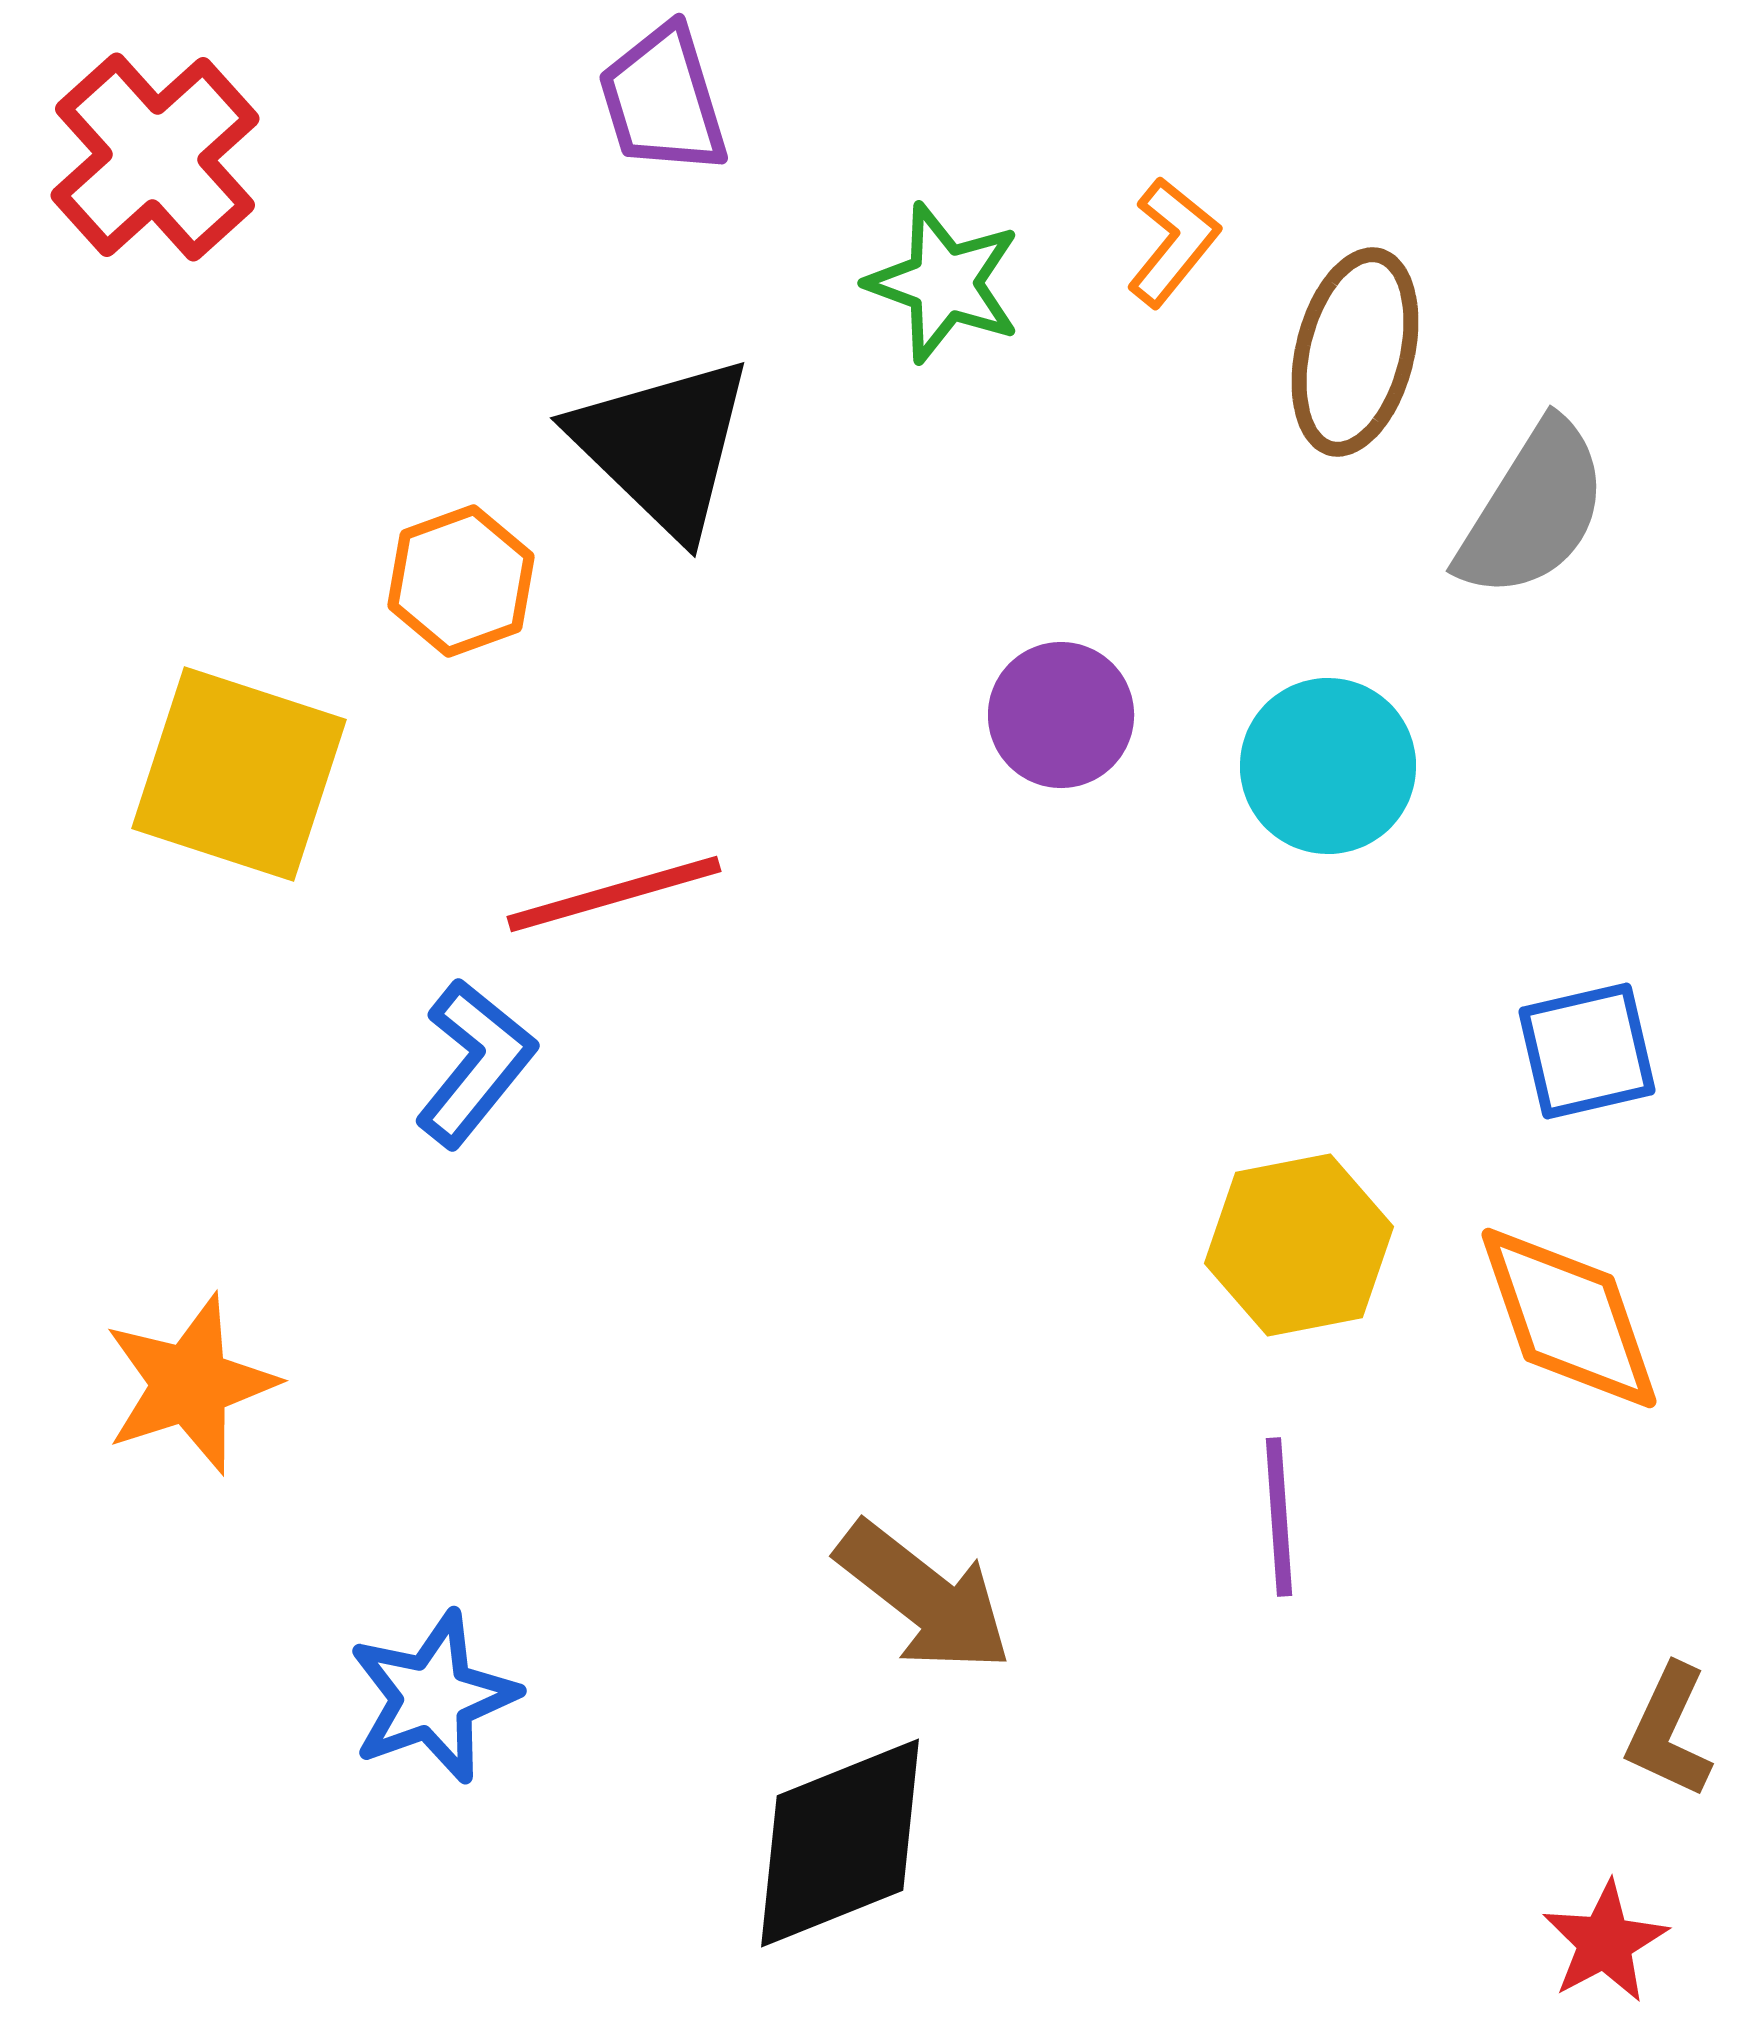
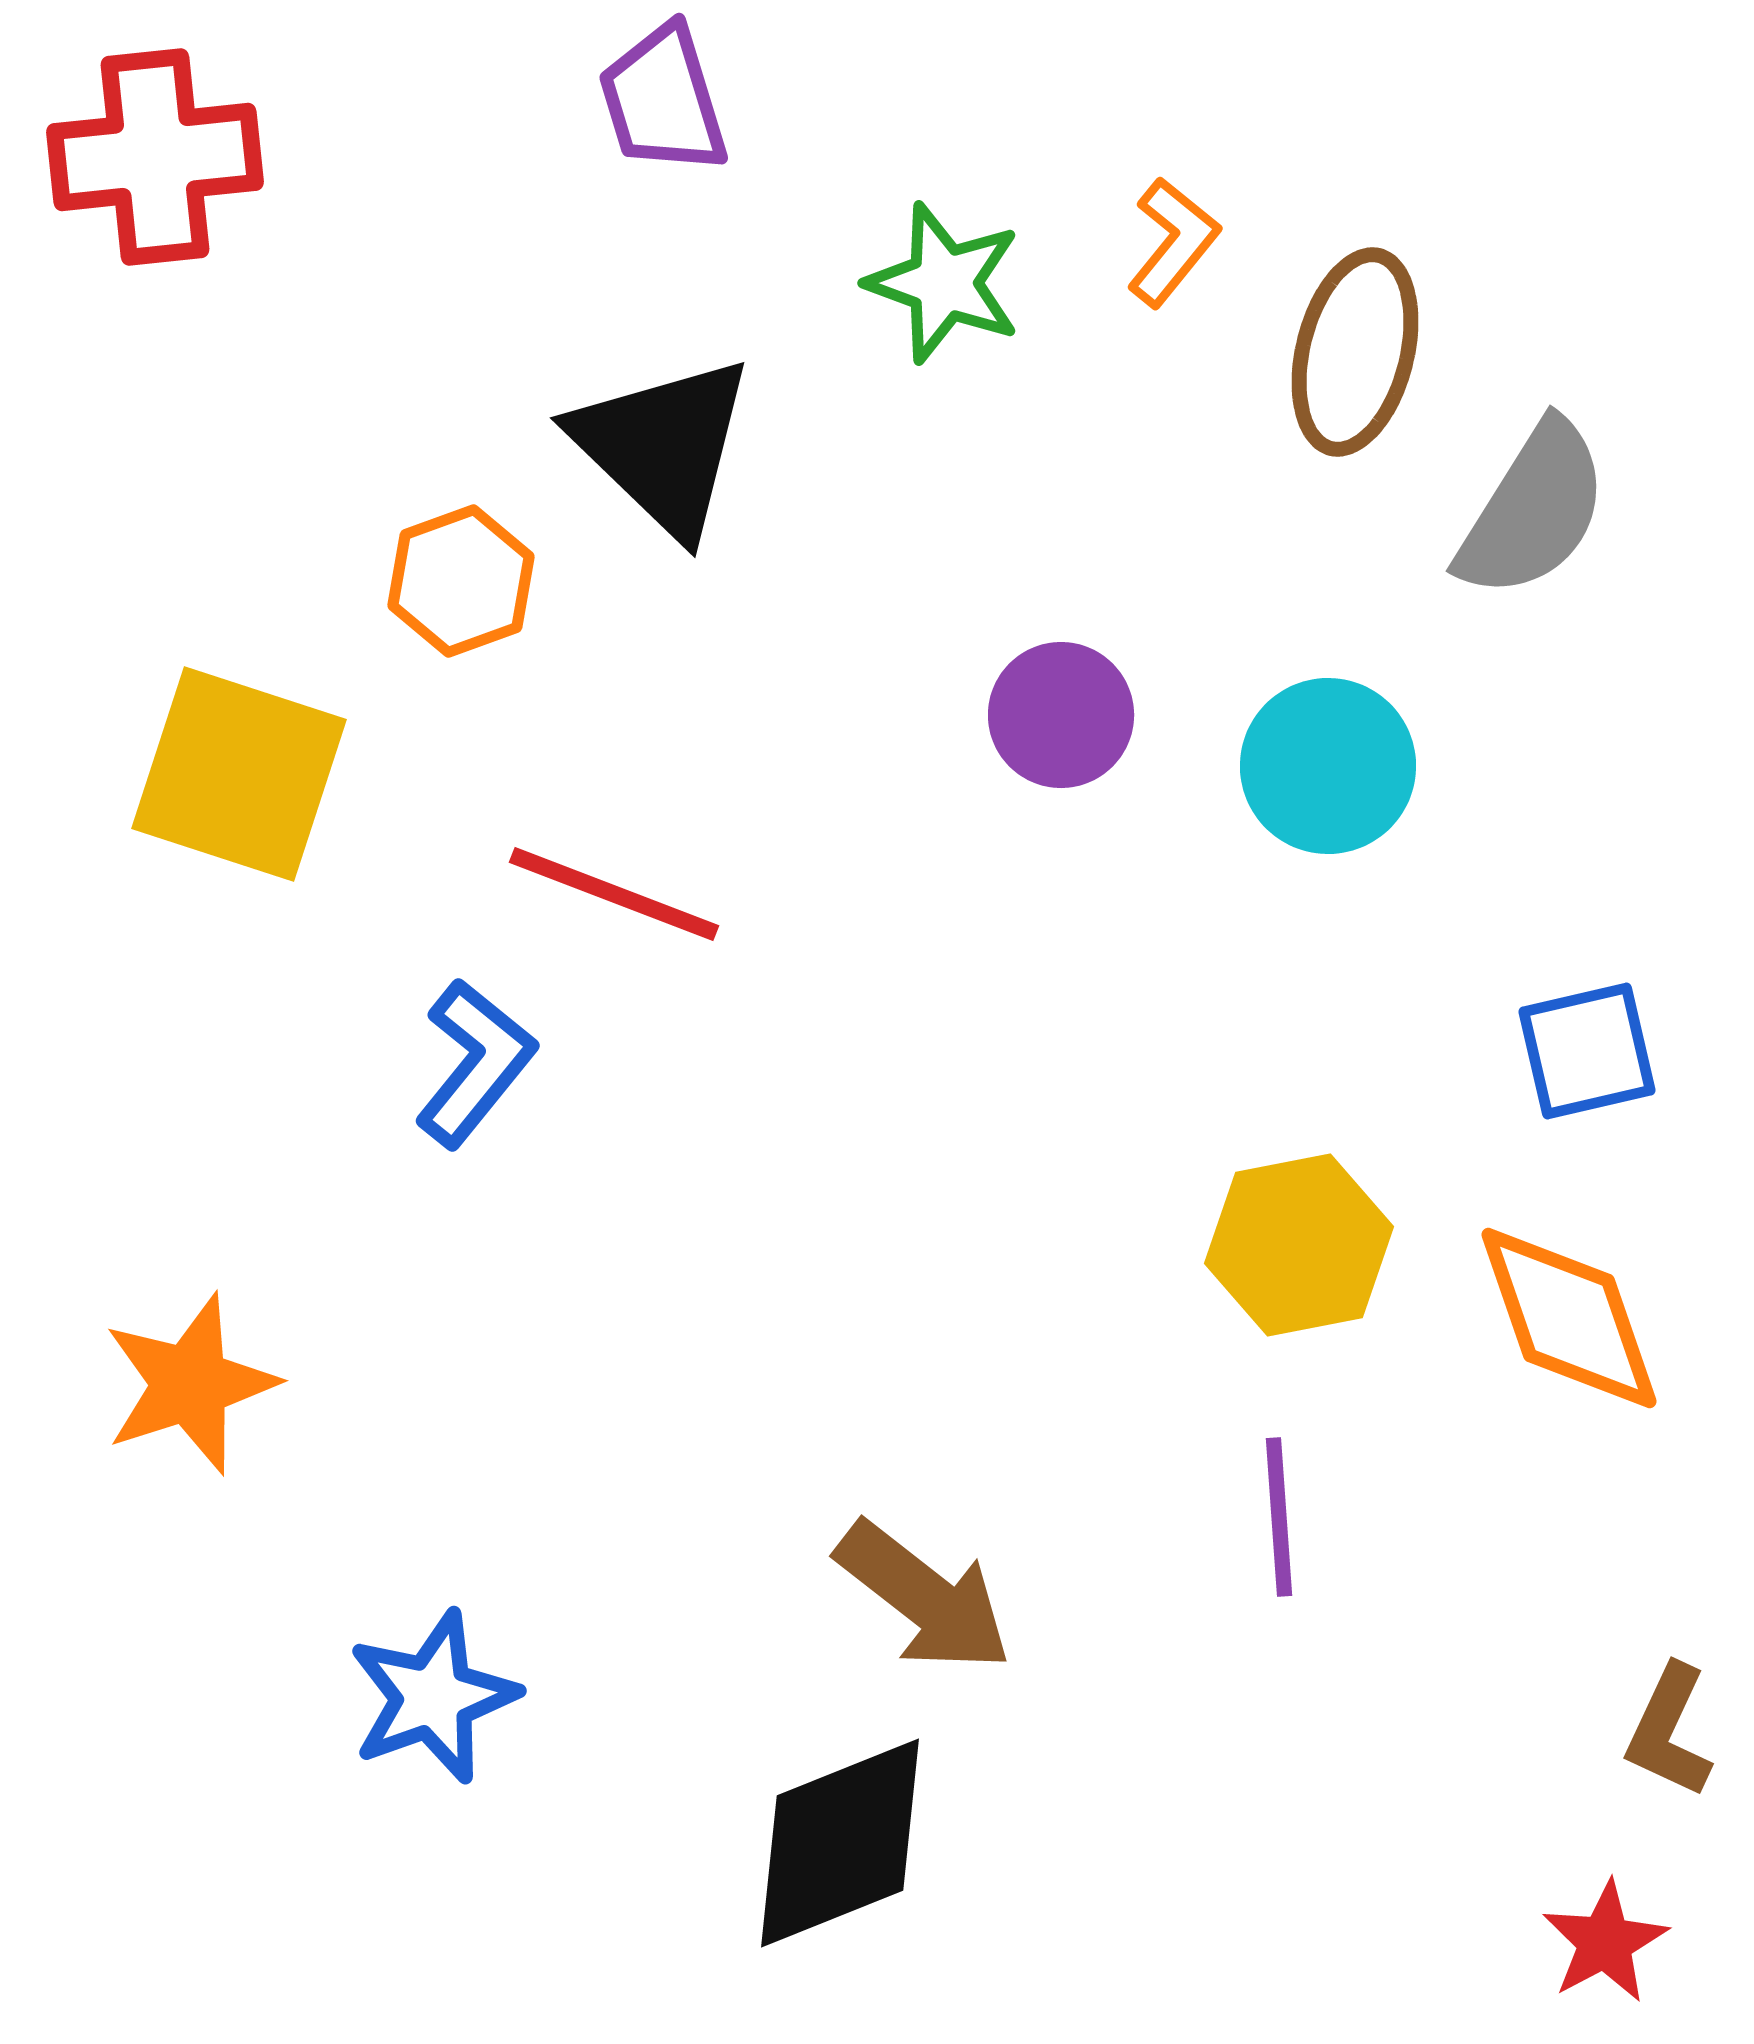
red cross: rotated 36 degrees clockwise
red line: rotated 37 degrees clockwise
